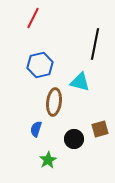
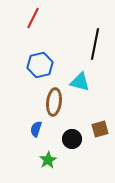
black circle: moved 2 px left
